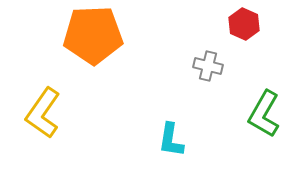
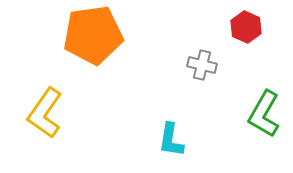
red hexagon: moved 2 px right, 3 px down
orange pentagon: rotated 6 degrees counterclockwise
gray cross: moved 6 px left, 1 px up
yellow L-shape: moved 2 px right
